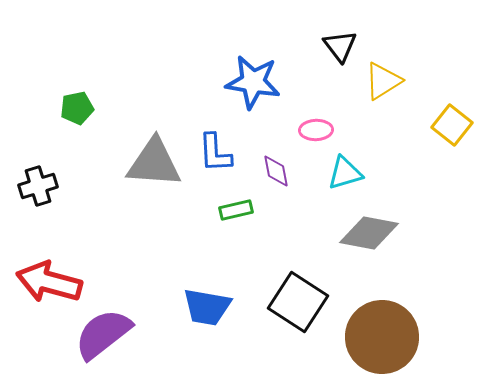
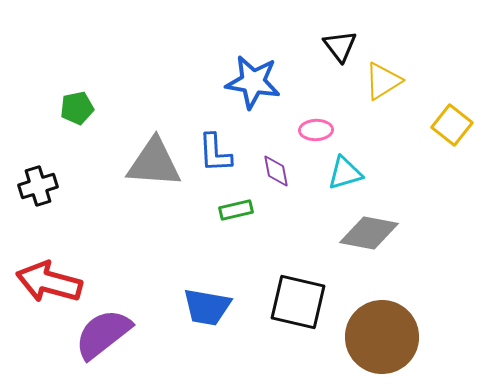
black square: rotated 20 degrees counterclockwise
